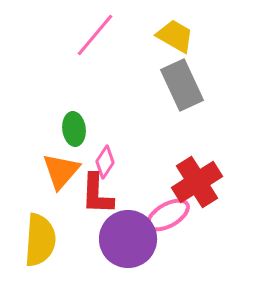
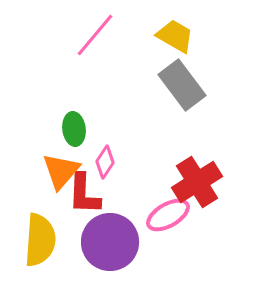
gray rectangle: rotated 12 degrees counterclockwise
red L-shape: moved 13 px left
purple circle: moved 18 px left, 3 px down
